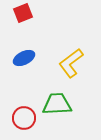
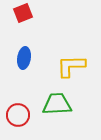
blue ellipse: rotated 55 degrees counterclockwise
yellow L-shape: moved 3 px down; rotated 36 degrees clockwise
red circle: moved 6 px left, 3 px up
